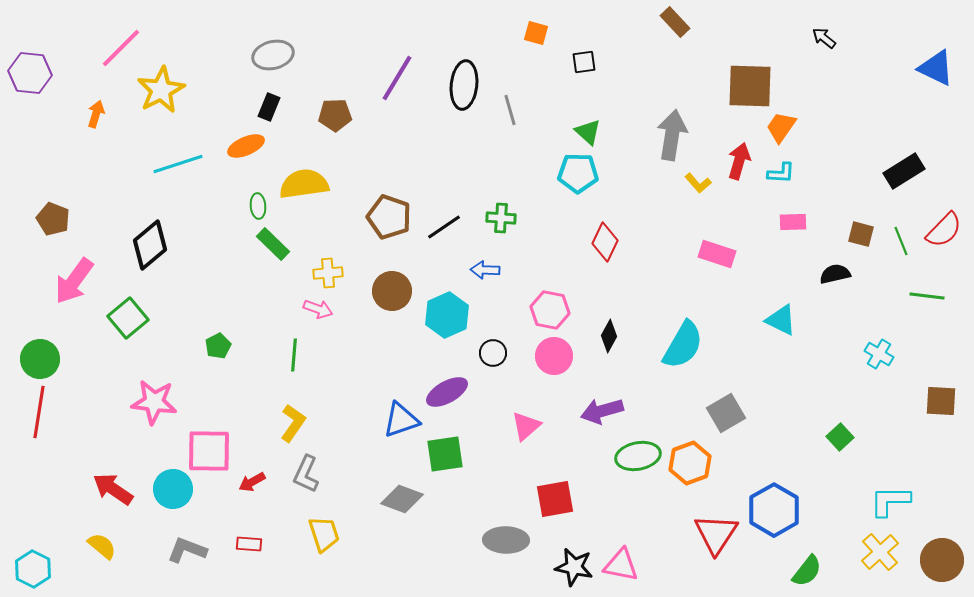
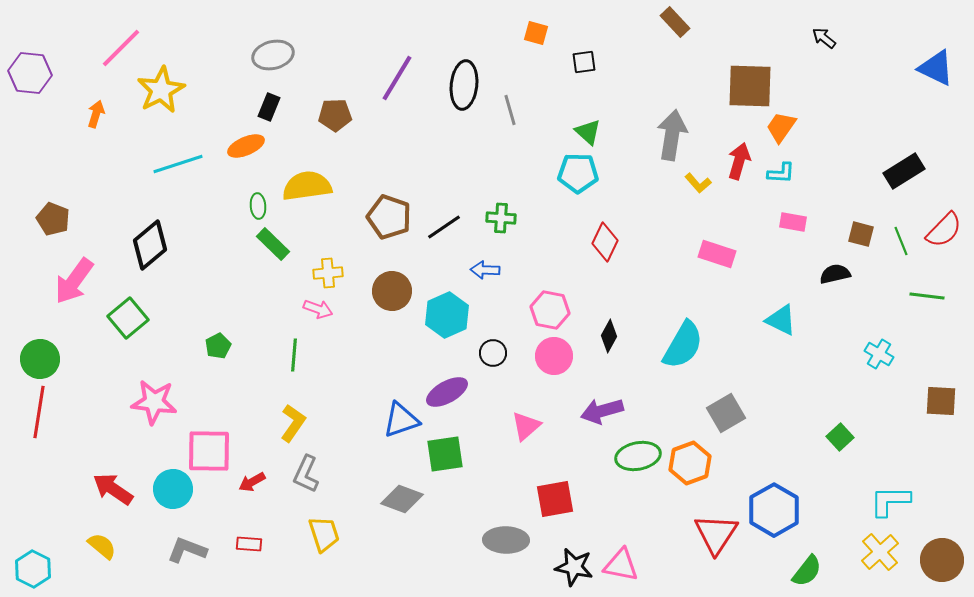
yellow semicircle at (304, 184): moved 3 px right, 2 px down
pink rectangle at (793, 222): rotated 12 degrees clockwise
